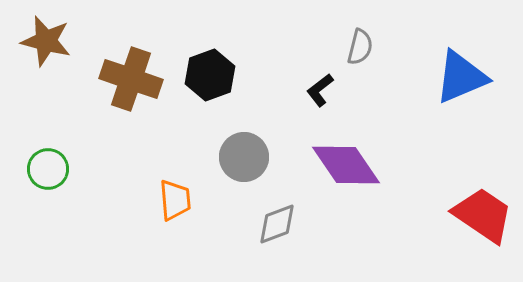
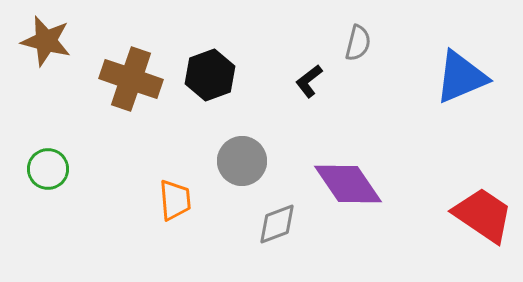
gray semicircle: moved 2 px left, 4 px up
black L-shape: moved 11 px left, 9 px up
gray circle: moved 2 px left, 4 px down
purple diamond: moved 2 px right, 19 px down
